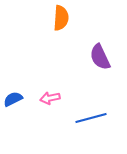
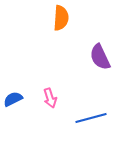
pink arrow: rotated 96 degrees counterclockwise
